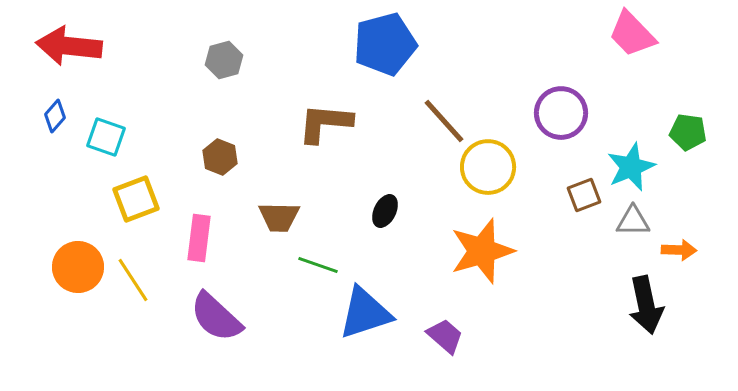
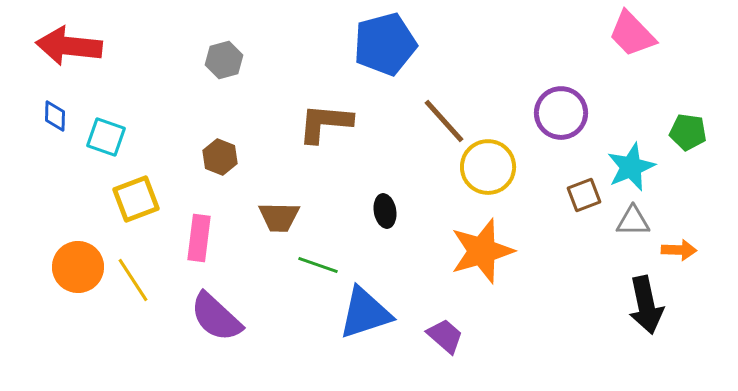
blue diamond: rotated 40 degrees counterclockwise
black ellipse: rotated 36 degrees counterclockwise
